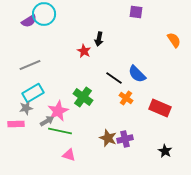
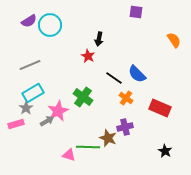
cyan circle: moved 6 px right, 11 px down
red star: moved 4 px right, 5 px down
gray star: rotated 24 degrees counterclockwise
pink rectangle: rotated 14 degrees counterclockwise
green line: moved 28 px right, 16 px down; rotated 10 degrees counterclockwise
purple cross: moved 12 px up
